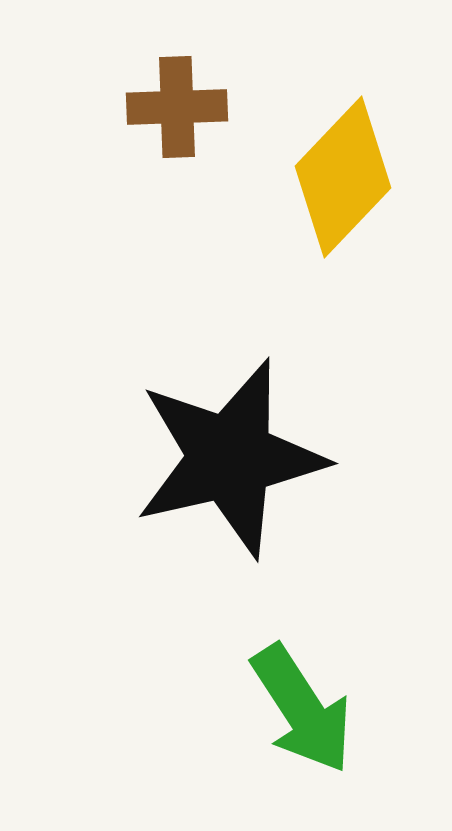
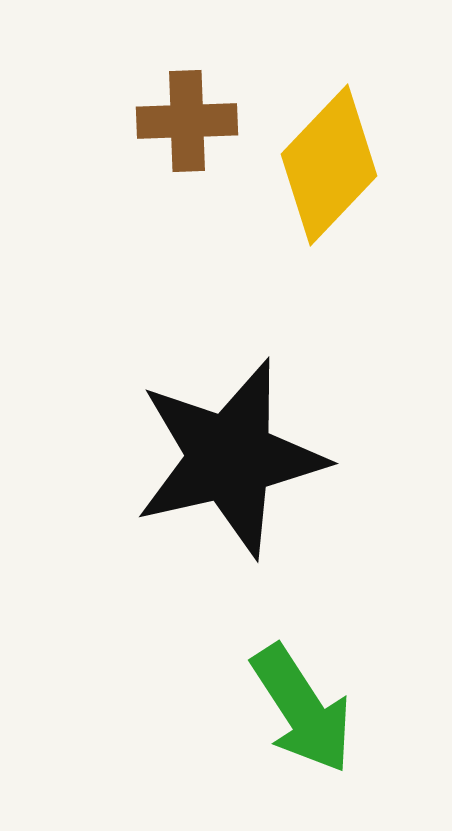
brown cross: moved 10 px right, 14 px down
yellow diamond: moved 14 px left, 12 px up
